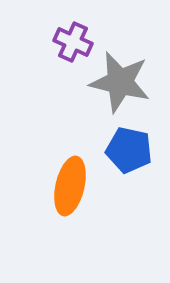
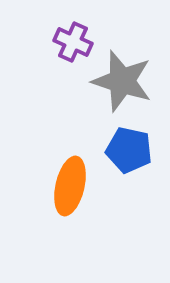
gray star: moved 2 px right, 1 px up; rotated 4 degrees clockwise
